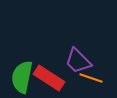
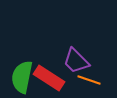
purple trapezoid: moved 2 px left
orange line: moved 2 px left, 2 px down
